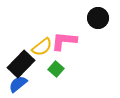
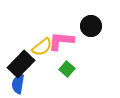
black circle: moved 7 px left, 8 px down
pink L-shape: moved 3 px left
green square: moved 11 px right
blue semicircle: rotated 42 degrees counterclockwise
